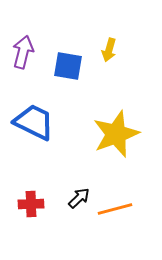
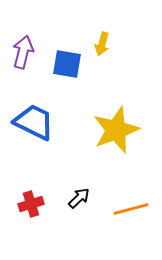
yellow arrow: moved 7 px left, 6 px up
blue square: moved 1 px left, 2 px up
yellow star: moved 4 px up
red cross: rotated 15 degrees counterclockwise
orange line: moved 16 px right
